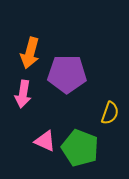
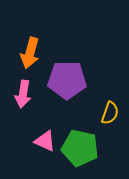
purple pentagon: moved 6 px down
green pentagon: rotated 9 degrees counterclockwise
